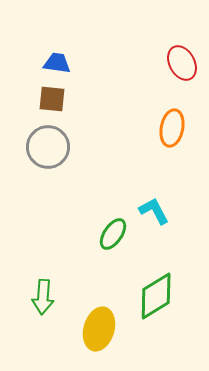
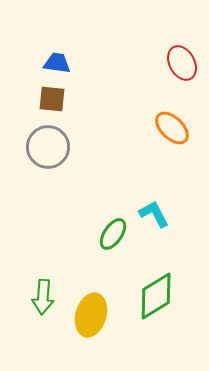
orange ellipse: rotated 57 degrees counterclockwise
cyan L-shape: moved 3 px down
yellow ellipse: moved 8 px left, 14 px up
